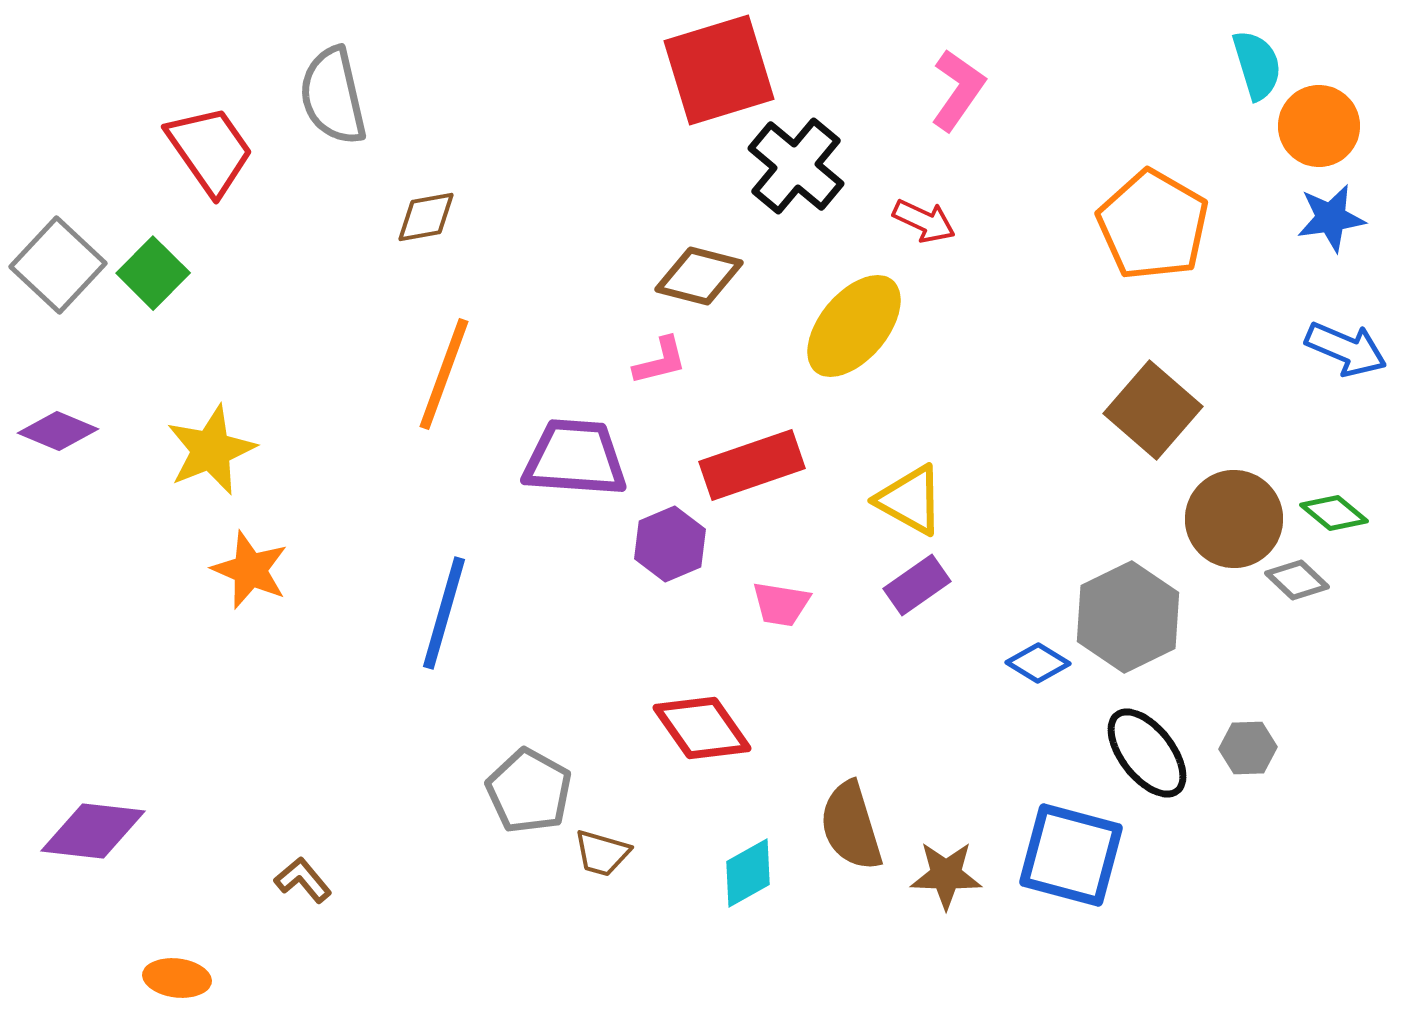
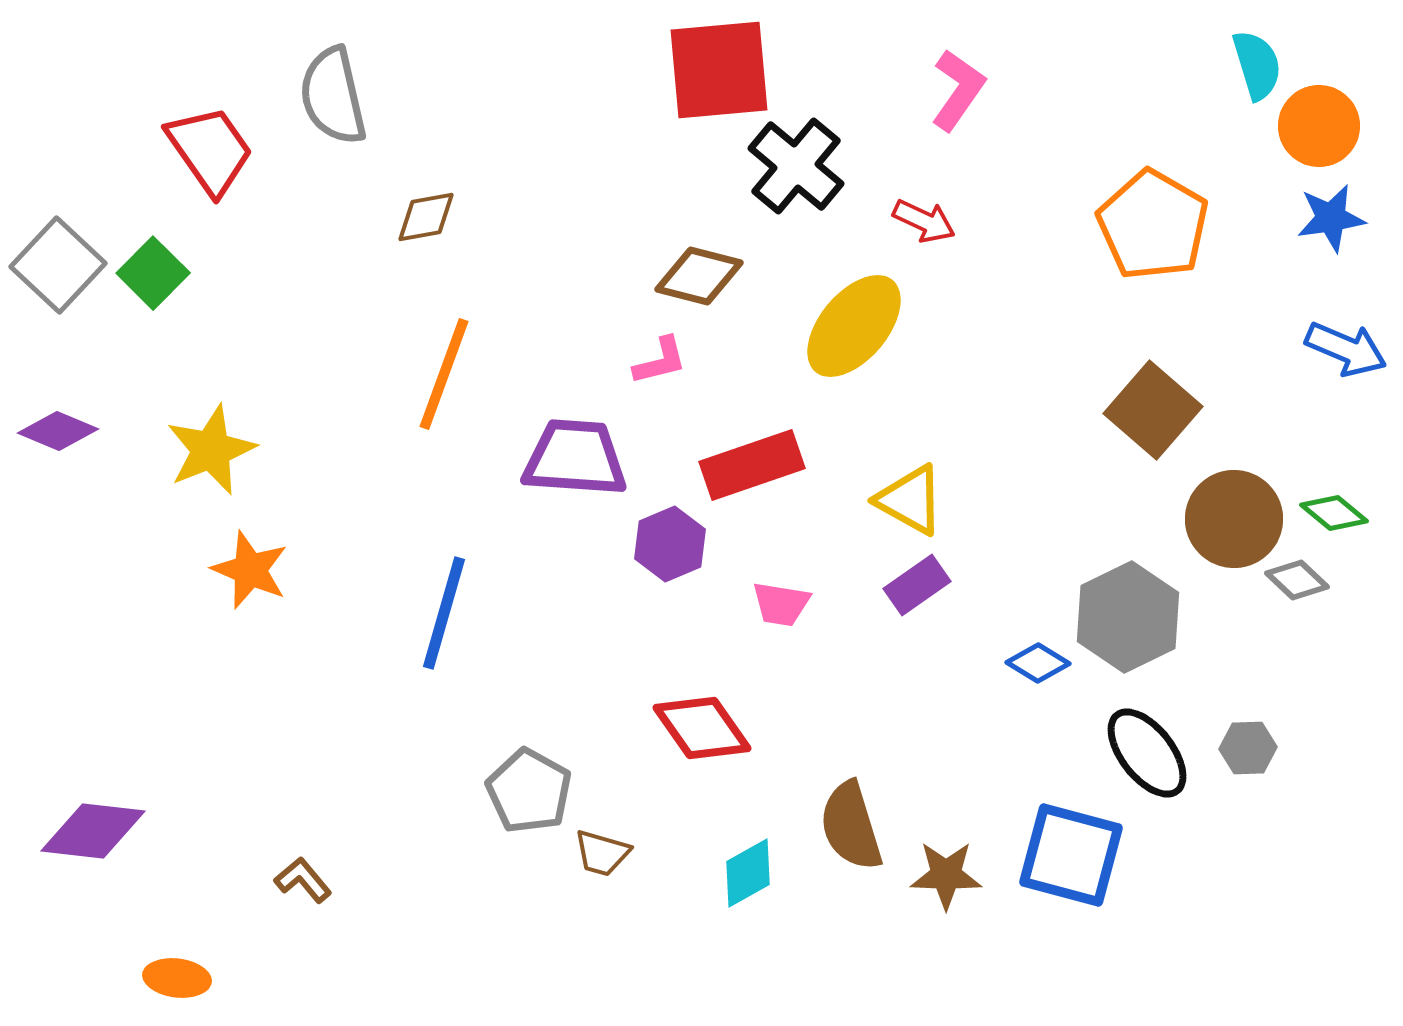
red square at (719, 70): rotated 12 degrees clockwise
